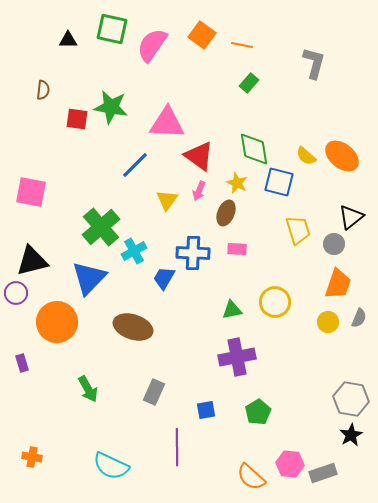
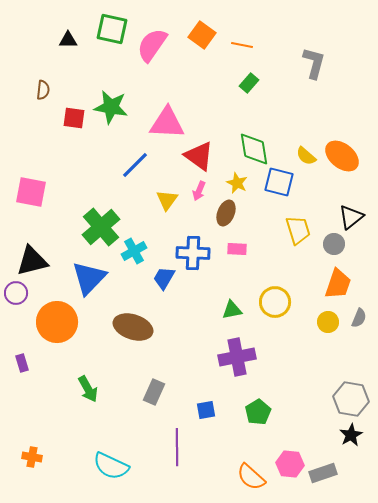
red square at (77, 119): moved 3 px left, 1 px up
